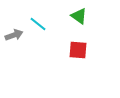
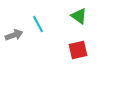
cyan line: rotated 24 degrees clockwise
red square: rotated 18 degrees counterclockwise
